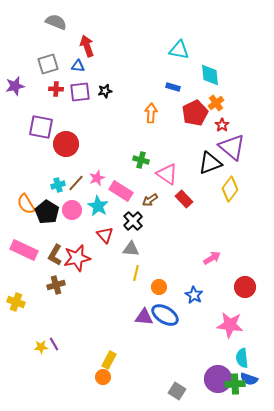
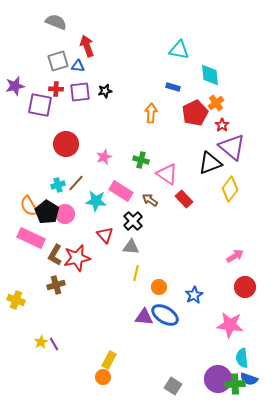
gray square at (48, 64): moved 10 px right, 3 px up
purple square at (41, 127): moved 1 px left, 22 px up
pink star at (97, 178): moved 7 px right, 21 px up
brown arrow at (150, 200): rotated 70 degrees clockwise
orange semicircle at (26, 204): moved 3 px right, 2 px down
cyan star at (98, 206): moved 2 px left, 5 px up; rotated 25 degrees counterclockwise
pink circle at (72, 210): moved 7 px left, 4 px down
gray triangle at (131, 249): moved 2 px up
pink rectangle at (24, 250): moved 7 px right, 12 px up
pink arrow at (212, 258): moved 23 px right, 2 px up
blue star at (194, 295): rotated 12 degrees clockwise
yellow cross at (16, 302): moved 2 px up
yellow star at (41, 347): moved 5 px up; rotated 24 degrees counterclockwise
gray square at (177, 391): moved 4 px left, 5 px up
